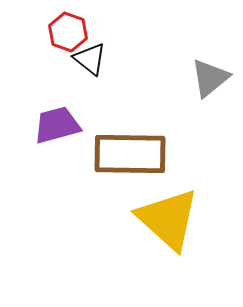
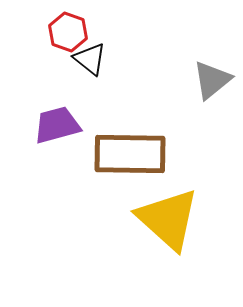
gray triangle: moved 2 px right, 2 px down
